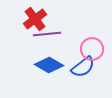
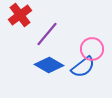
red cross: moved 15 px left, 4 px up
purple line: rotated 44 degrees counterclockwise
